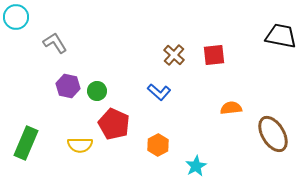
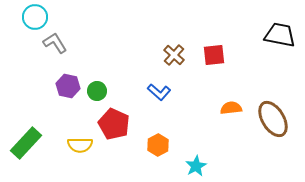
cyan circle: moved 19 px right
black trapezoid: moved 1 px left, 1 px up
brown ellipse: moved 15 px up
green rectangle: rotated 20 degrees clockwise
